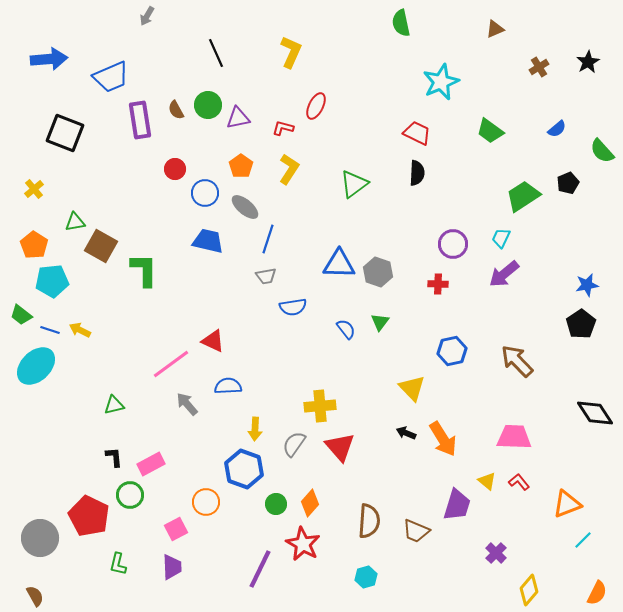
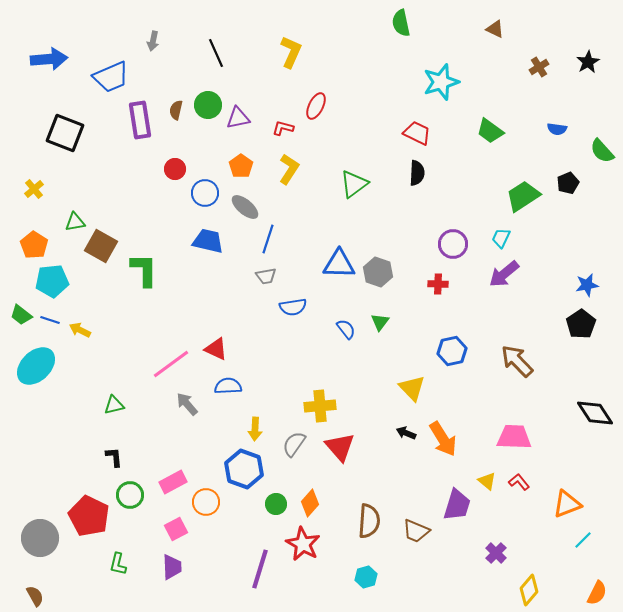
gray arrow at (147, 16): moved 6 px right, 25 px down; rotated 18 degrees counterclockwise
brown triangle at (495, 29): rotated 48 degrees clockwise
cyan star at (441, 82): rotated 6 degrees clockwise
brown semicircle at (176, 110): rotated 42 degrees clockwise
blue semicircle at (557, 129): rotated 48 degrees clockwise
blue line at (50, 330): moved 10 px up
red triangle at (213, 341): moved 3 px right, 8 px down
pink rectangle at (151, 464): moved 22 px right, 18 px down
purple line at (260, 569): rotated 9 degrees counterclockwise
